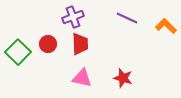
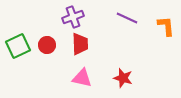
orange L-shape: rotated 40 degrees clockwise
red circle: moved 1 px left, 1 px down
green square: moved 6 px up; rotated 20 degrees clockwise
